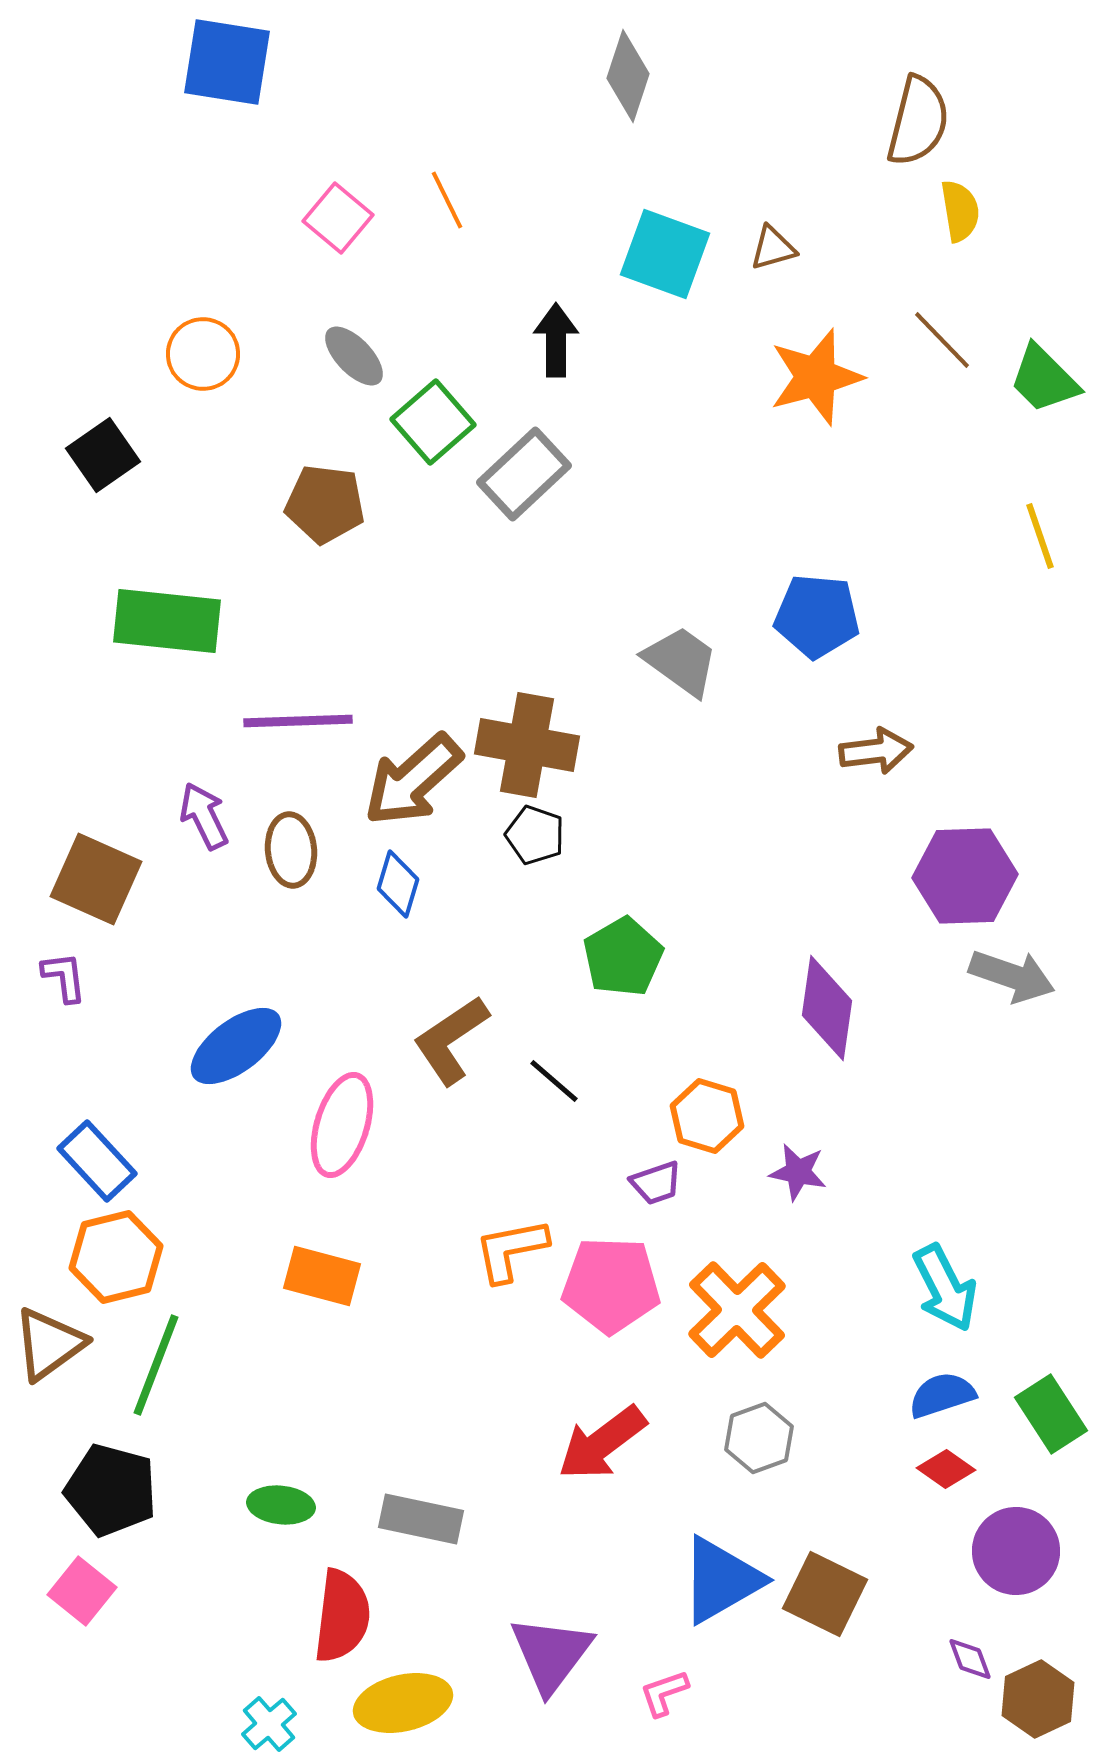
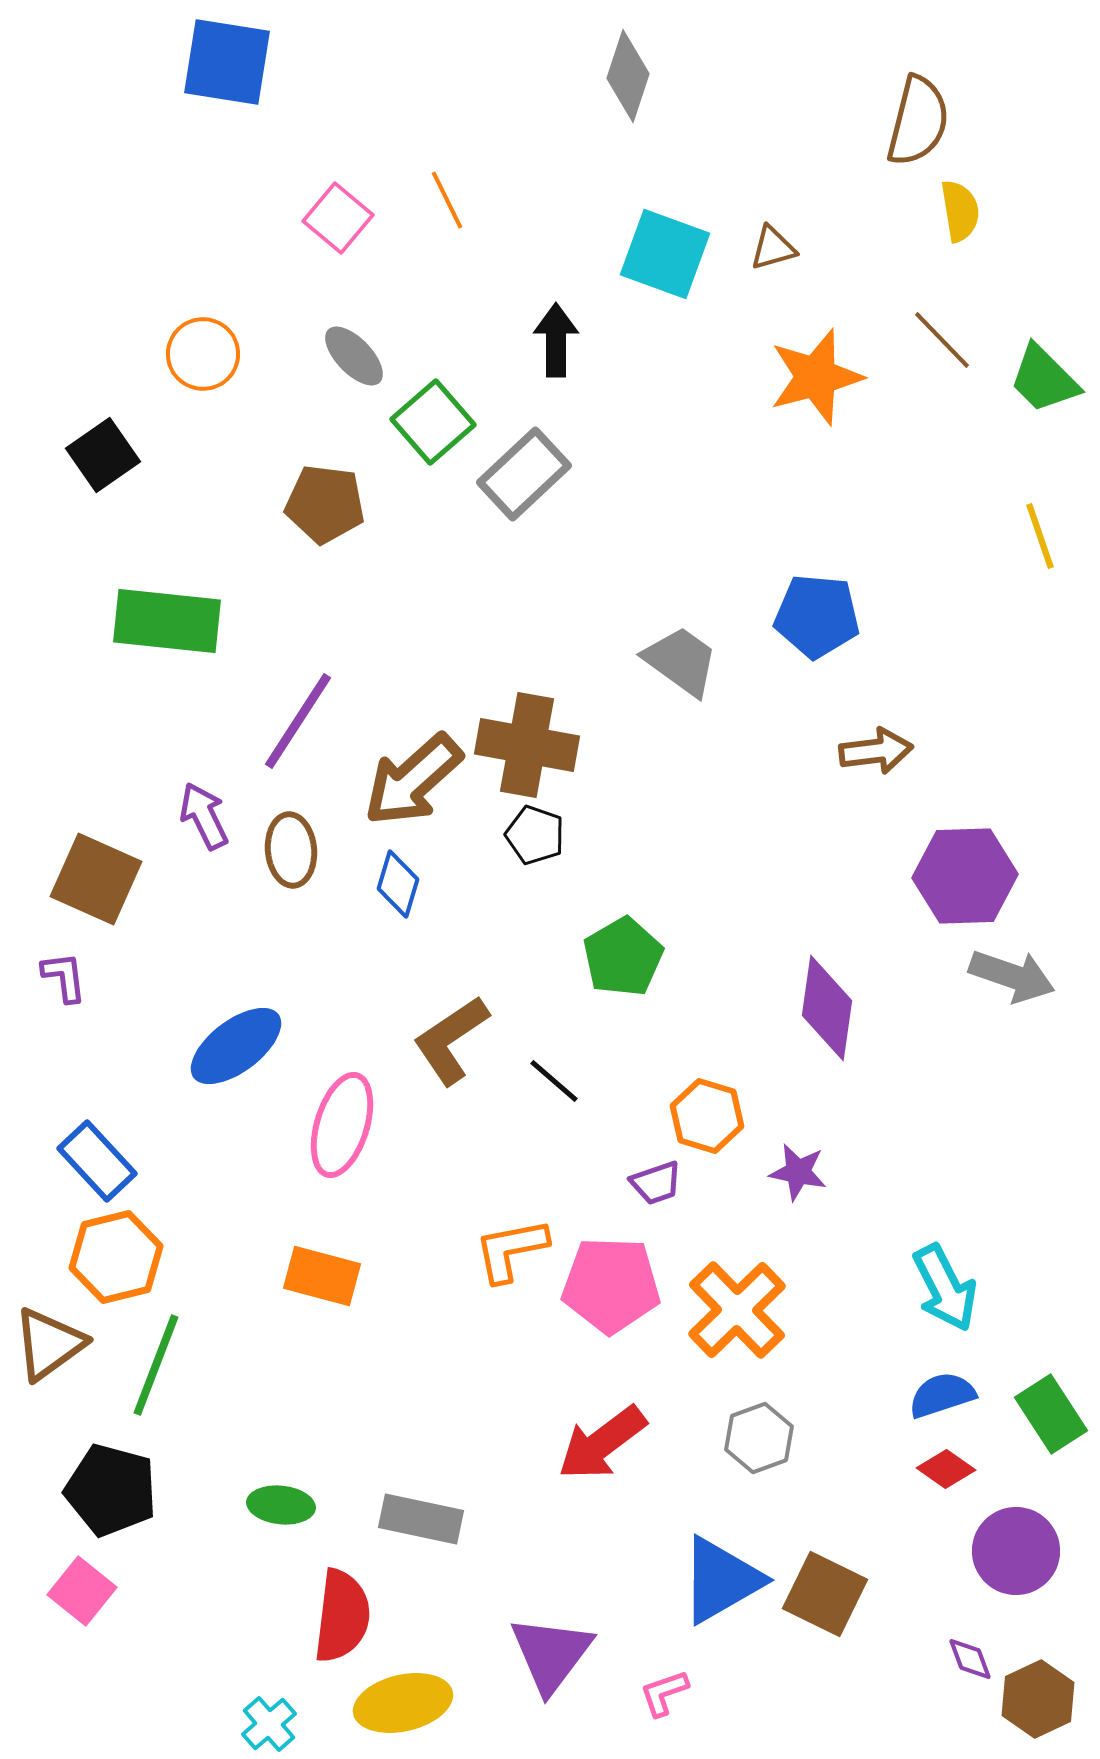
purple line at (298, 721): rotated 55 degrees counterclockwise
